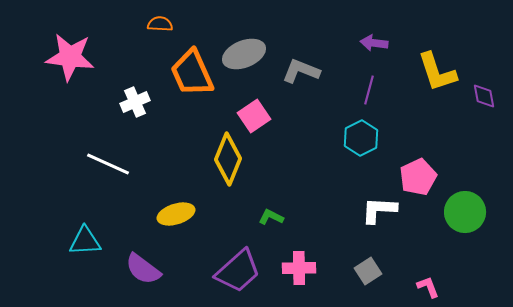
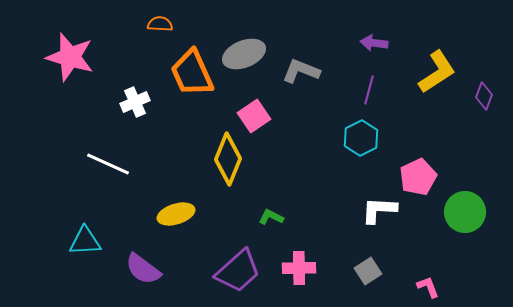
pink star: rotated 9 degrees clockwise
yellow L-shape: rotated 105 degrees counterclockwise
purple diamond: rotated 32 degrees clockwise
